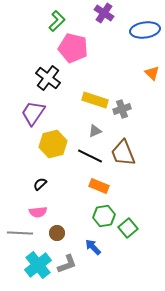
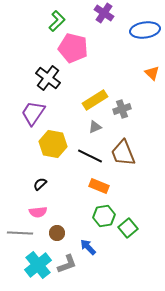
yellow rectangle: rotated 50 degrees counterclockwise
gray triangle: moved 4 px up
yellow hexagon: rotated 24 degrees clockwise
blue arrow: moved 5 px left
